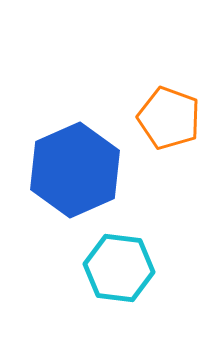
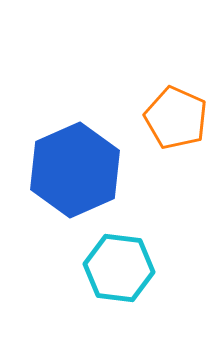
orange pentagon: moved 7 px right; rotated 4 degrees clockwise
